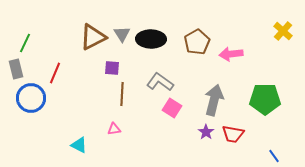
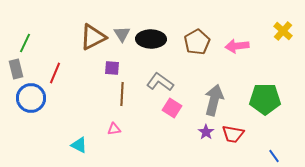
pink arrow: moved 6 px right, 8 px up
